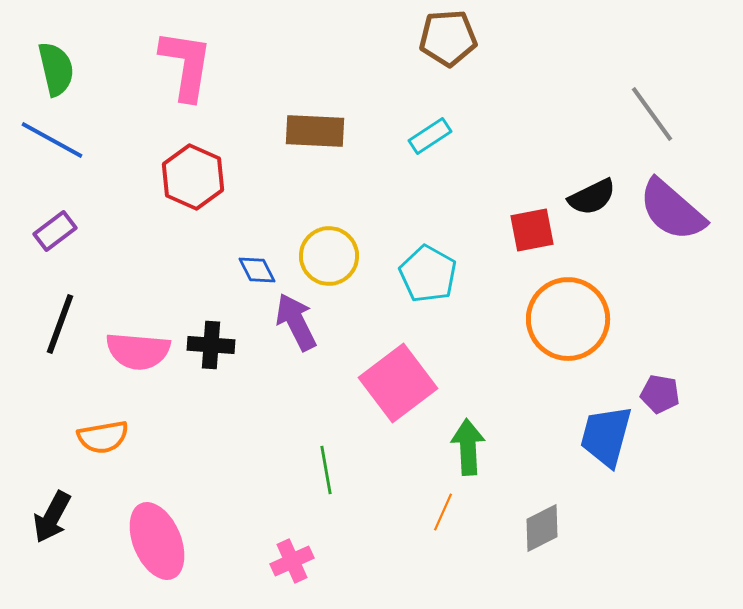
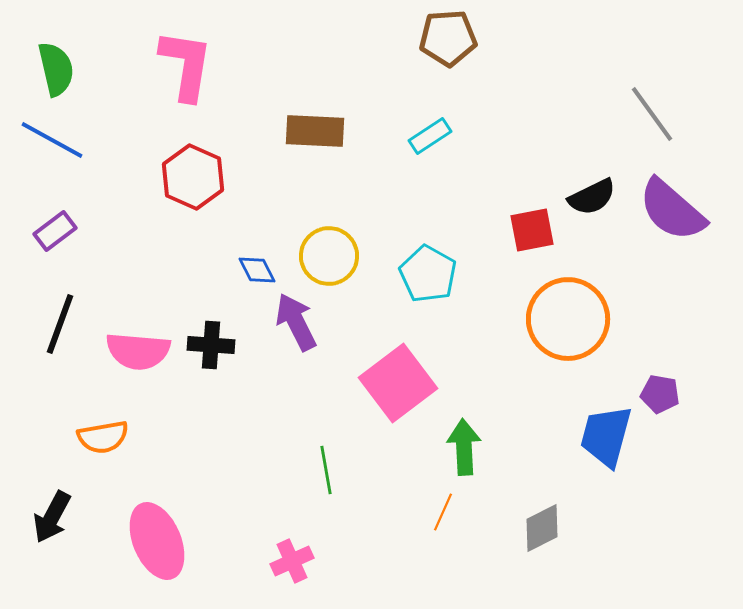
green arrow: moved 4 px left
